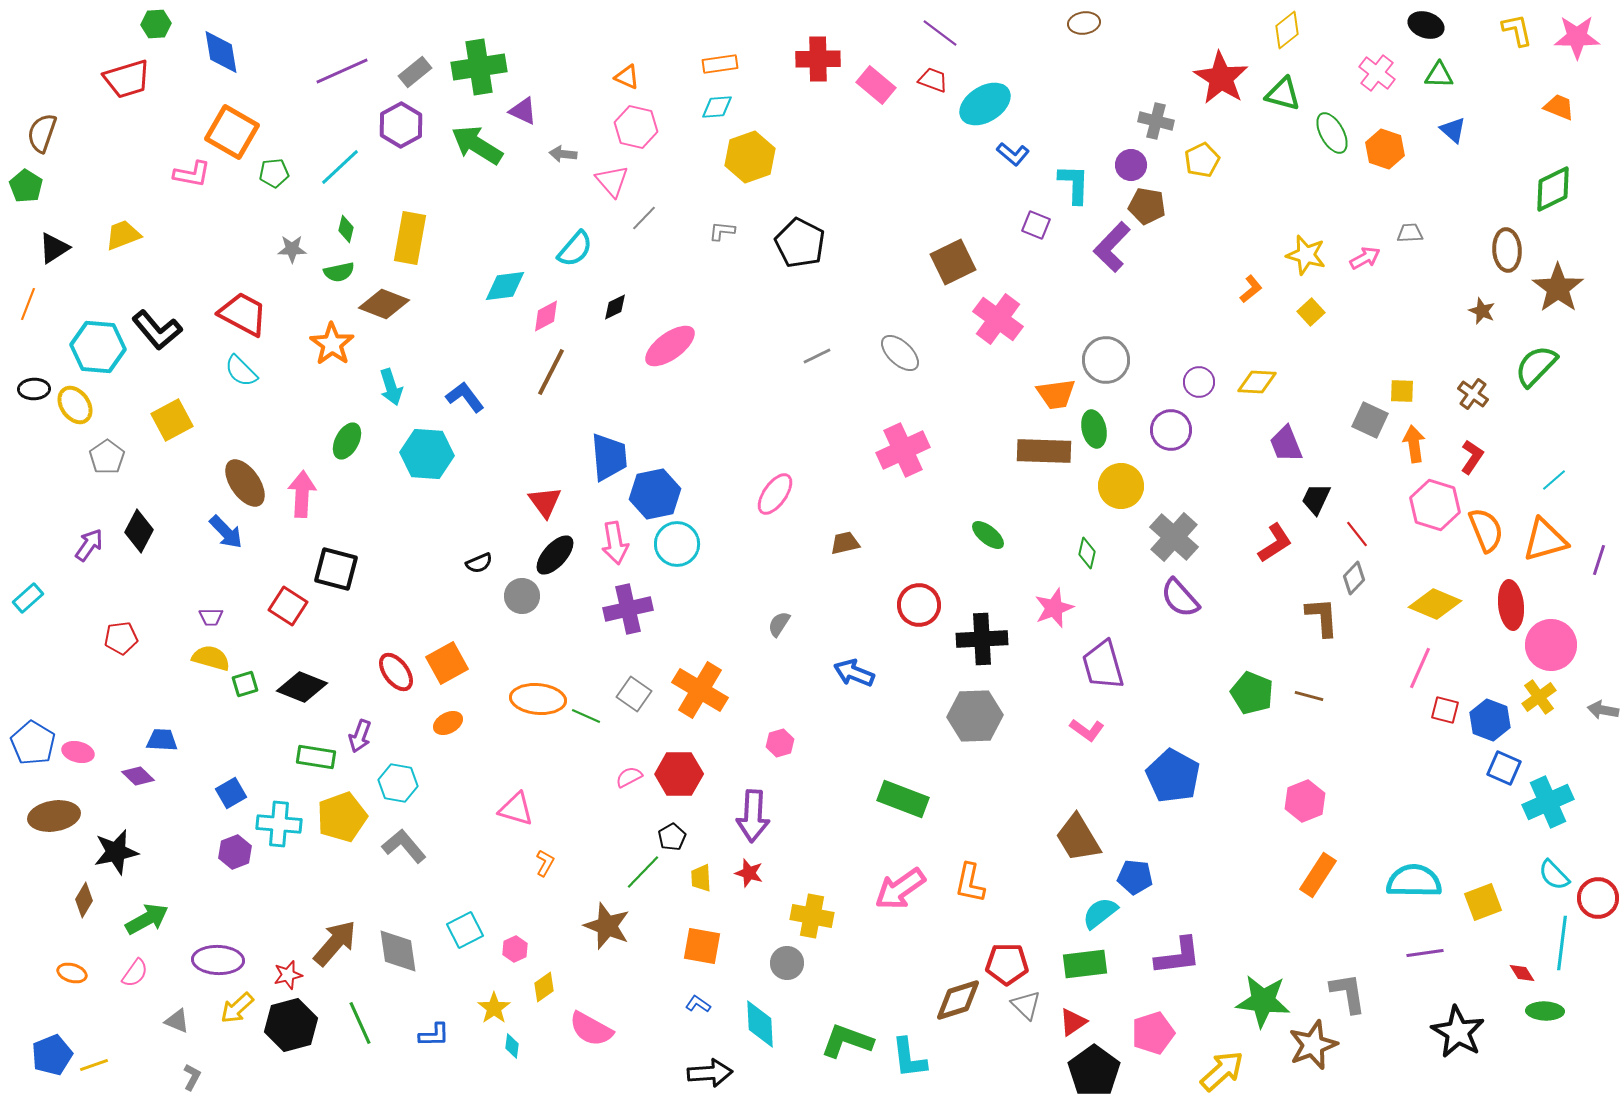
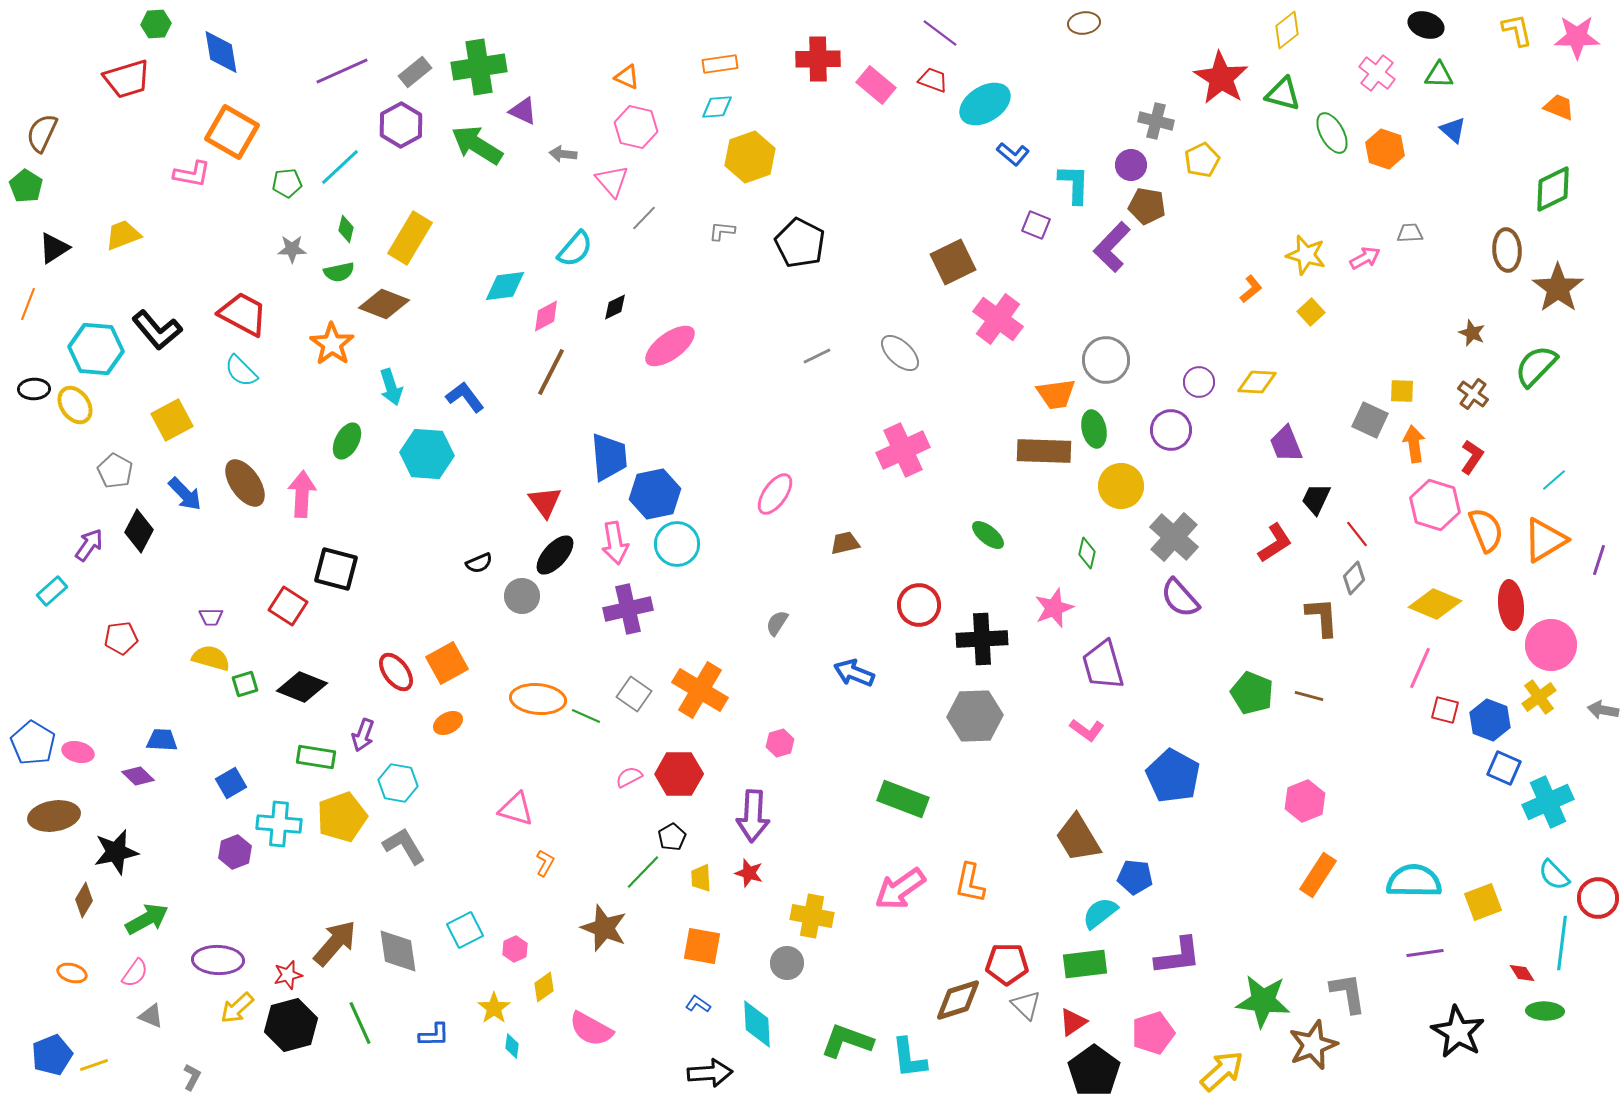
brown semicircle at (42, 133): rotated 6 degrees clockwise
green pentagon at (274, 173): moved 13 px right, 10 px down
yellow rectangle at (410, 238): rotated 21 degrees clockwise
brown star at (1482, 311): moved 10 px left, 22 px down
cyan hexagon at (98, 347): moved 2 px left, 2 px down
gray pentagon at (107, 457): moved 8 px right, 14 px down; rotated 8 degrees counterclockwise
blue arrow at (226, 532): moved 41 px left, 38 px up
orange triangle at (1545, 540): rotated 15 degrees counterclockwise
cyan rectangle at (28, 598): moved 24 px right, 7 px up
gray semicircle at (779, 624): moved 2 px left, 1 px up
purple arrow at (360, 736): moved 3 px right, 1 px up
blue square at (231, 793): moved 10 px up
gray L-shape at (404, 846): rotated 9 degrees clockwise
brown star at (607, 926): moved 3 px left, 2 px down
gray triangle at (177, 1021): moved 26 px left, 5 px up
cyan diamond at (760, 1024): moved 3 px left
